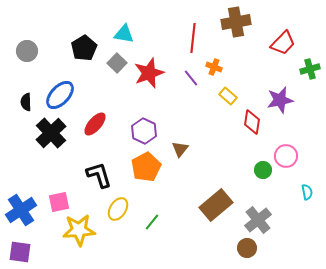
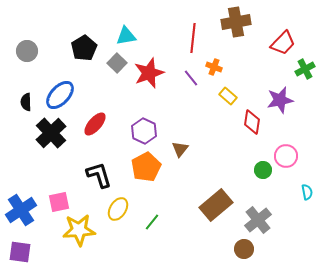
cyan triangle: moved 2 px right, 2 px down; rotated 20 degrees counterclockwise
green cross: moved 5 px left; rotated 12 degrees counterclockwise
brown circle: moved 3 px left, 1 px down
